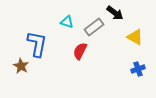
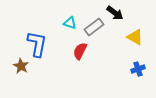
cyan triangle: moved 3 px right, 1 px down
